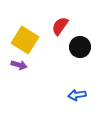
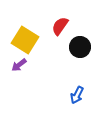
purple arrow: rotated 126 degrees clockwise
blue arrow: rotated 54 degrees counterclockwise
